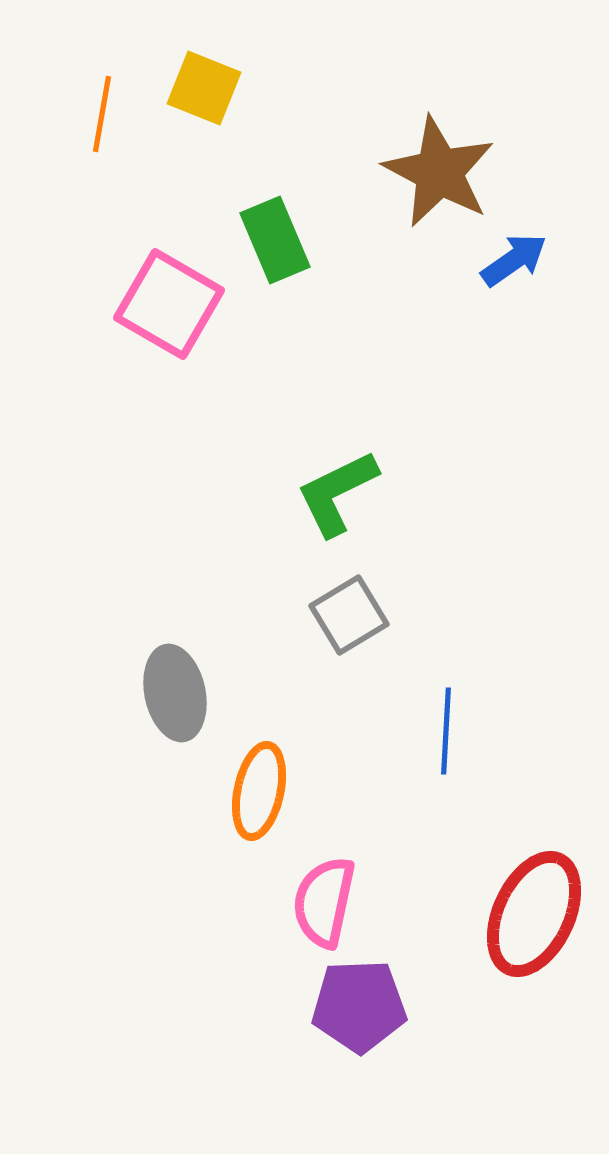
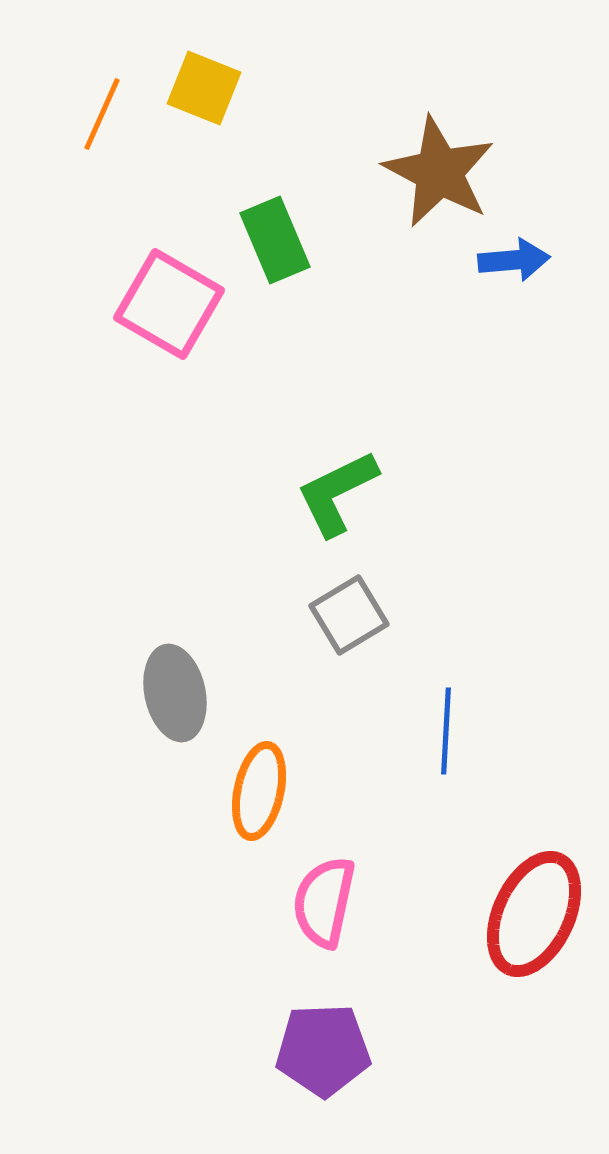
orange line: rotated 14 degrees clockwise
blue arrow: rotated 30 degrees clockwise
purple pentagon: moved 36 px left, 44 px down
